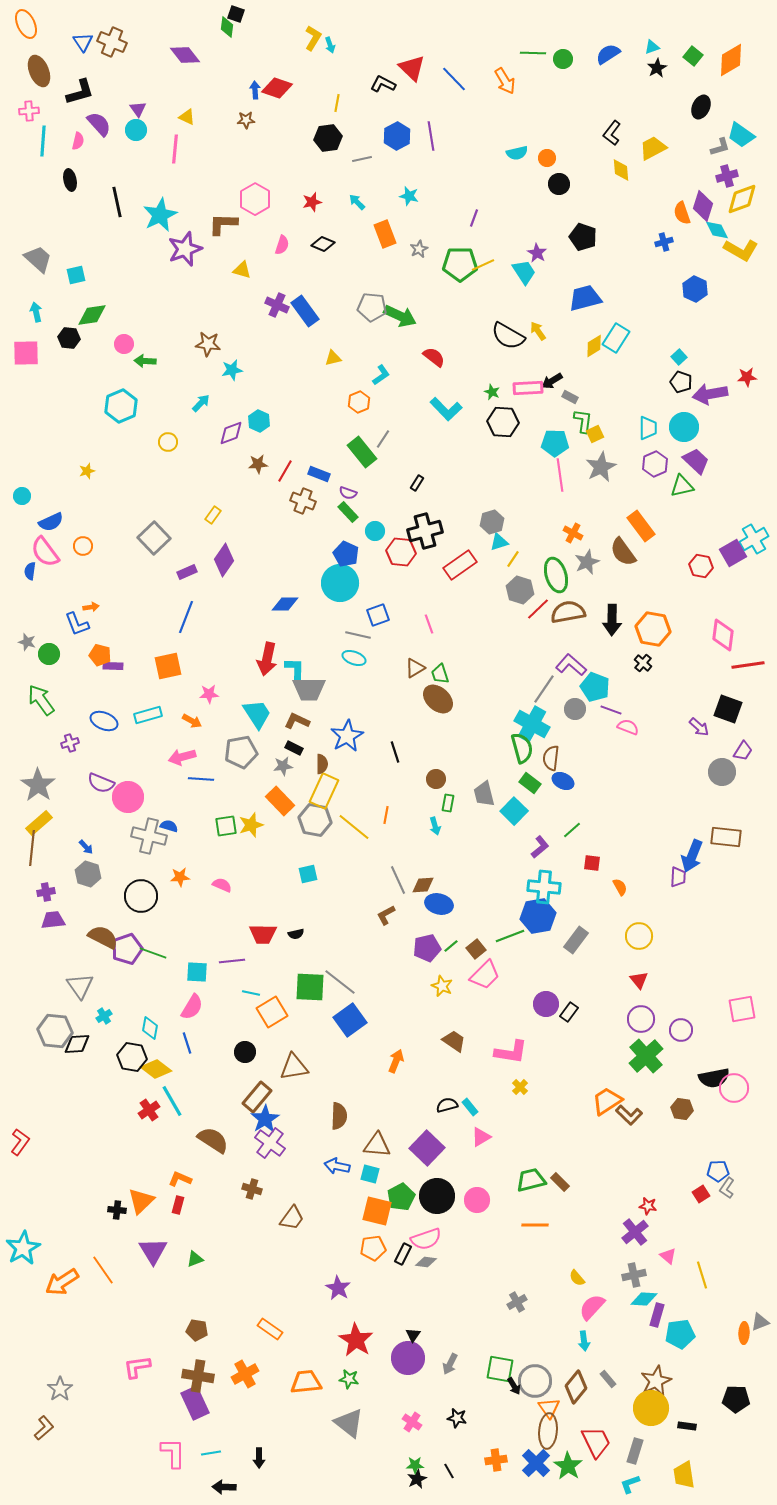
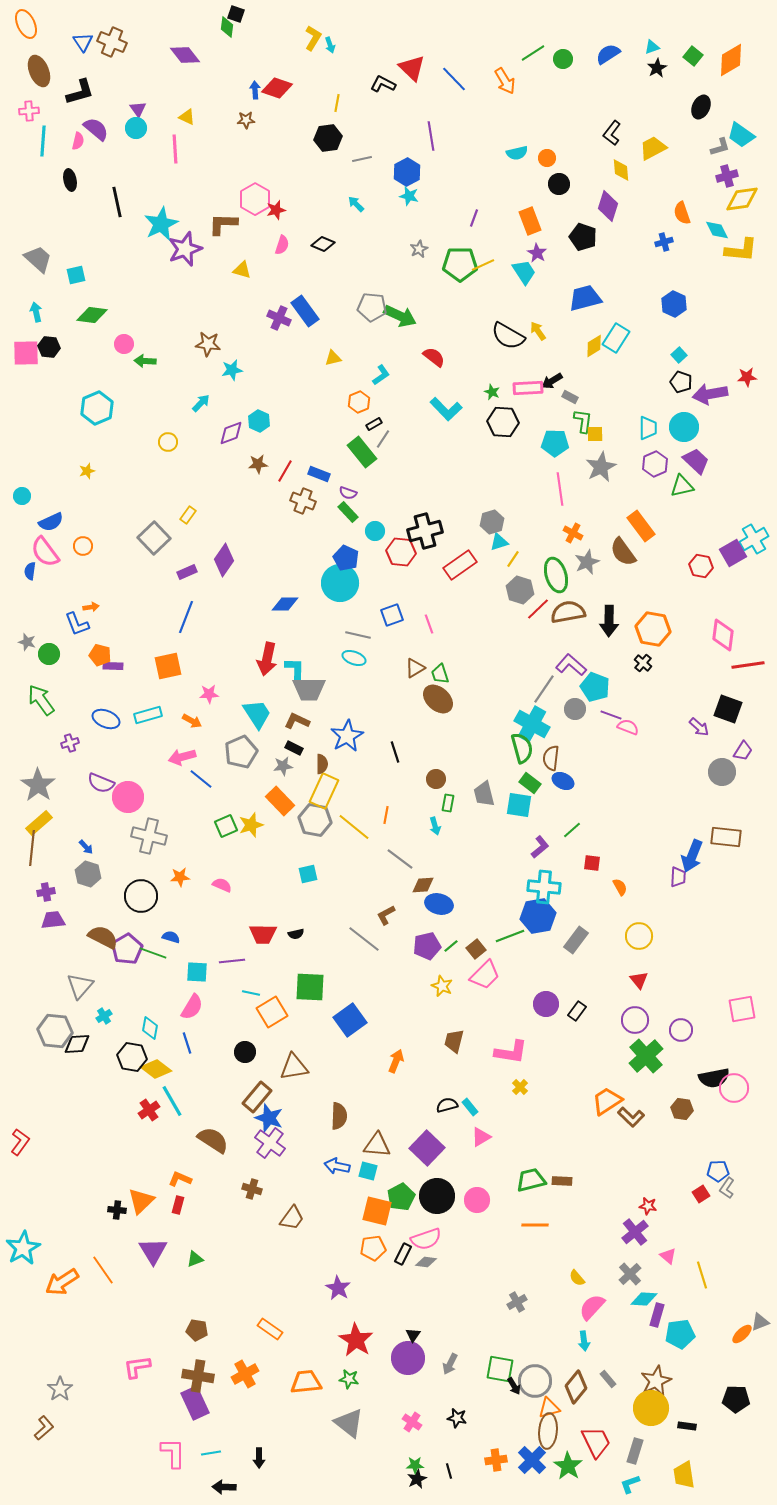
green line at (533, 53): rotated 35 degrees counterclockwise
purple semicircle at (99, 124): moved 3 px left, 5 px down; rotated 8 degrees counterclockwise
cyan circle at (136, 130): moved 2 px up
blue hexagon at (397, 136): moved 10 px right, 36 px down
pink line at (175, 149): rotated 8 degrees counterclockwise
yellow diamond at (742, 199): rotated 12 degrees clockwise
red star at (312, 202): moved 36 px left, 8 px down
cyan arrow at (357, 202): moved 1 px left, 2 px down
purple diamond at (703, 206): moved 95 px left
cyan star at (160, 215): moved 1 px right, 9 px down
orange rectangle at (385, 234): moved 145 px right, 13 px up
yellow L-shape at (741, 250): rotated 24 degrees counterclockwise
blue hexagon at (695, 289): moved 21 px left, 15 px down
purple cross at (277, 305): moved 2 px right, 13 px down
green diamond at (92, 315): rotated 16 degrees clockwise
black hexagon at (69, 338): moved 20 px left, 9 px down
cyan square at (679, 357): moved 2 px up
cyan hexagon at (121, 406): moved 24 px left, 2 px down
yellow square at (595, 434): rotated 24 degrees clockwise
pink line at (560, 475): moved 14 px down
black rectangle at (417, 483): moved 43 px left, 59 px up; rotated 28 degrees clockwise
yellow rectangle at (213, 515): moved 25 px left
blue pentagon at (346, 554): moved 4 px down
blue square at (378, 615): moved 14 px right
black arrow at (612, 620): moved 3 px left, 1 px down
purple line at (611, 710): moved 5 px down
blue ellipse at (104, 721): moved 2 px right, 2 px up
gray pentagon at (241, 752): rotated 12 degrees counterclockwise
blue line at (201, 779): rotated 35 degrees clockwise
cyan square at (514, 811): moved 5 px right, 6 px up; rotated 36 degrees counterclockwise
blue semicircle at (169, 826): moved 2 px right, 111 px down
green square at (226, 826): rotated 15 degrees counterclockwise
gray line at (398, 880): moved 2 px right, 21 px up; rotated 28 degrees counterclockwise
purple pentagon at (427, 948): moved 2 px up
purple pentagon at (127, 949): rotated 12 degrees counterclockwise
gray line at (340, 982): moved 24 px right, 43 px up
gray triangle at (80, 986): rotated 16 degrees clockwise
black rectangle at (569, 1012): moved 8 px right, 1 px up
purple circle at (641, 1019): moved 6 px left, 1 px down
brown trapezoid at (454, 1041): rotated 110 degrees counterclockwise
brown L-shape at (629, 1115): moved 2 px right, 2 px down
blue star at (265, 1119): moved 4 px right, 1 px up; rotated 20 degrees counterclockwise
cyan square at (370, 1174): moved 2 px left, 3 px up
brown rectangle at (560, 1182): moved 2 px right, 1 px up; rotated 42 degrees counterclockwise
gray cross at (634, 1275): moved 4 px left, 1 px up; rotated 30 degrees counterclockwise
orange ellipse at (744, 1333): moved 2 px left, 1 px down; rotated 45 degrees clockwise
orange triangle at (549, 1408): rotated 50 degrees clockwise
blue cross at (536, 1463): moved 4 px left, 3 px up
black line at (449, 1471): rotated 14 degrees clockwise
